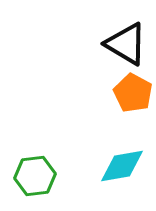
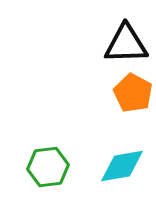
black triangle: rotated 33 degrees counterclockwise
green hexagon: moved 13 px right, 9 px up
